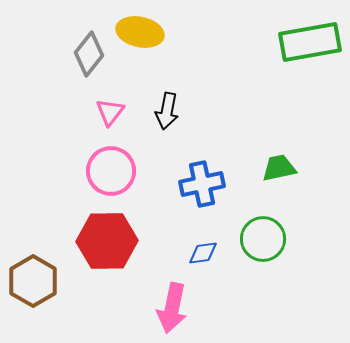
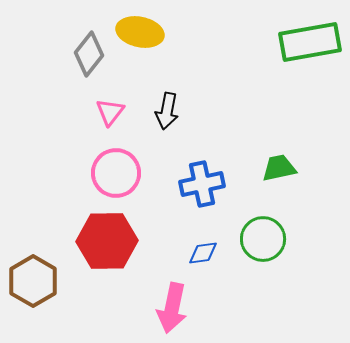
pink circle: moved 5 px right, 2 px down
